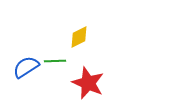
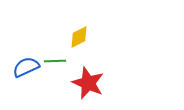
blue semicircle: rotated 8 degrees clockwise
